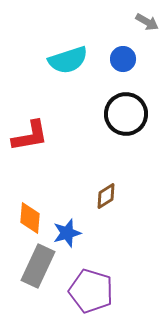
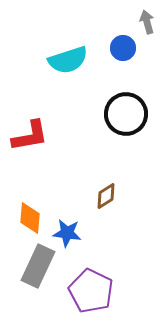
gray arrow: rotated 135 degrees counterclockwise
blue circle: moved 11 px up
blue star: rotated 24 degrees clockwise
purple pentagon: rotated 9 degrees clockwise
